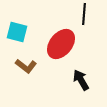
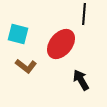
cyan square: moved 1 px right, 2 px down
